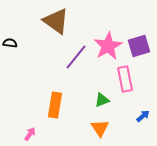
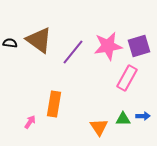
brown triangle: moved 17 px left, 19 px down
pink star: rotated 20 degrees clockwise
purple line: moved 3 px left, 5 px up
pink rectangle: moved 2 px right, 1 px up; rotated 40 degrees clockwise
green triangle: moved 21 px right, 19 px down; rotated 21 degrees clockwise
orange rectangle: moved 1 px left, 1 px up
blue arrow: rotated 40 degrees clockwise
orange triangle: moved 1 px left, 1 px up
pink arrow: moved 12 px up
